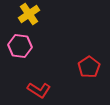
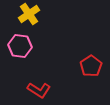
red pentagon: moved 2 px right, 1 px up
